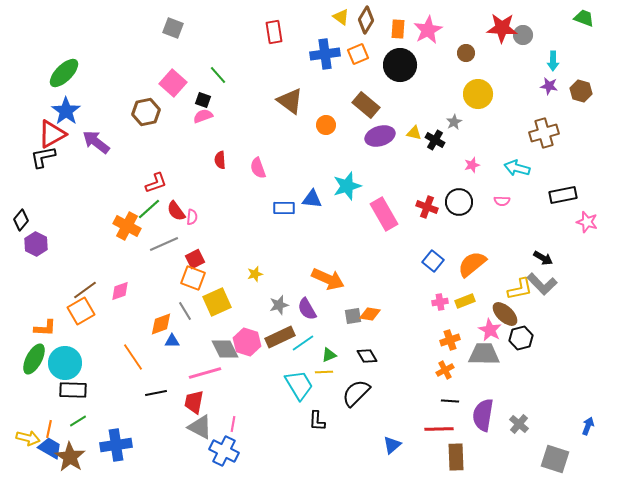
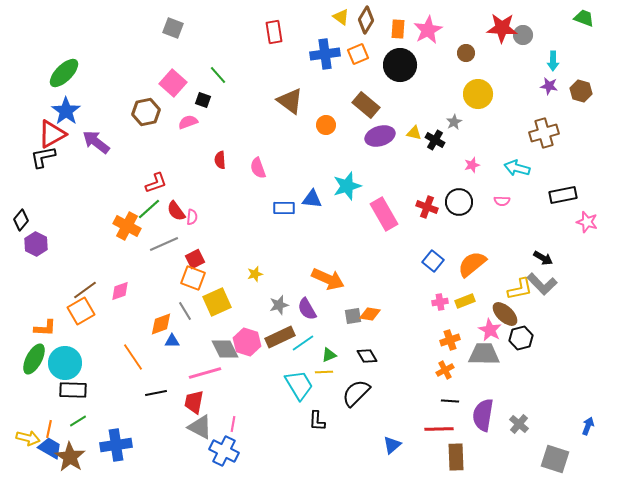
pink semicircle at (203, 116): moved 15 px left, 6 px down
